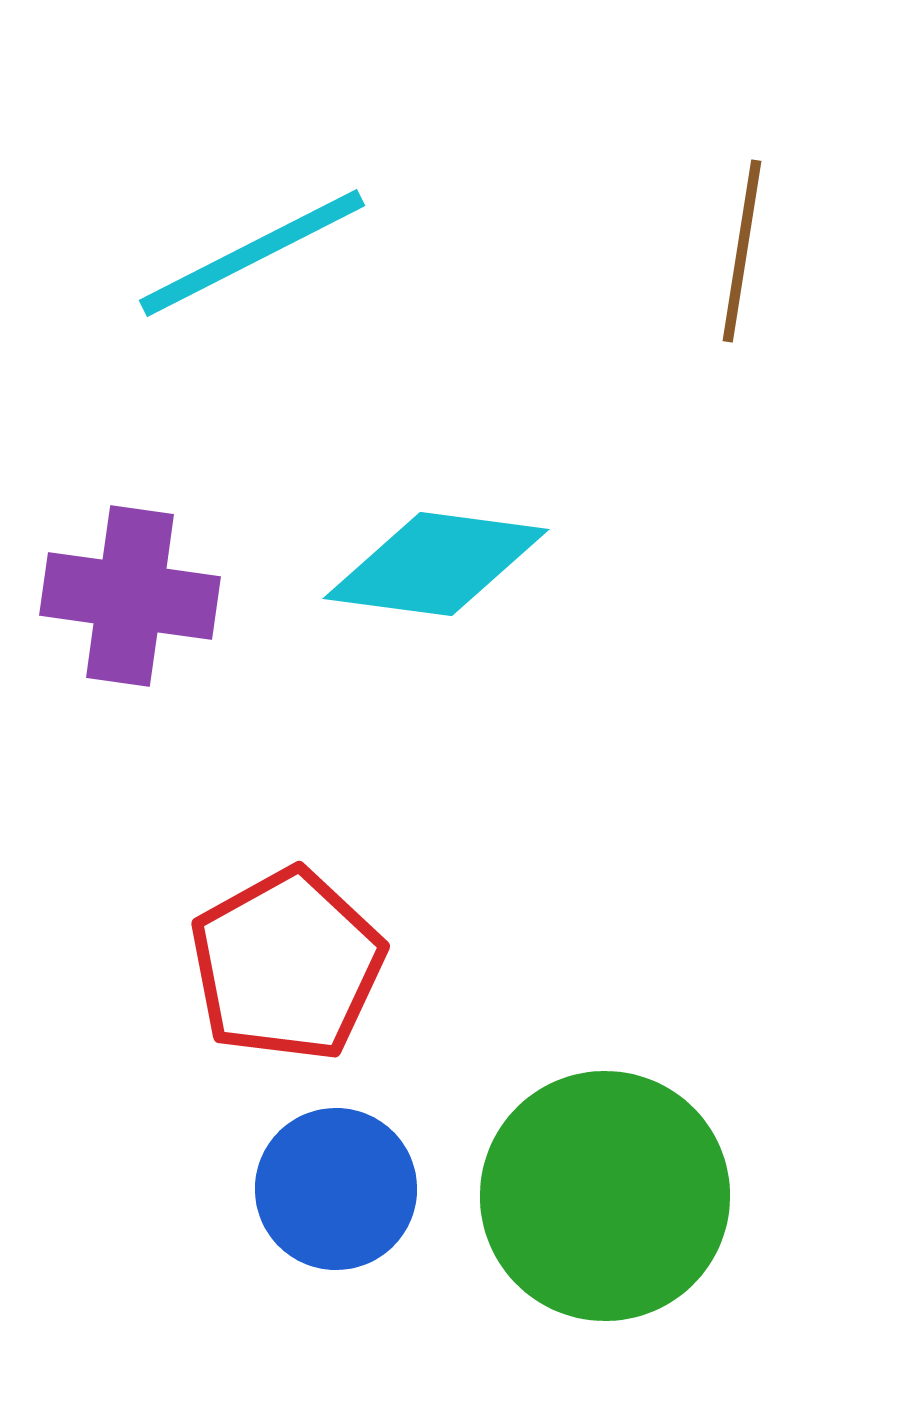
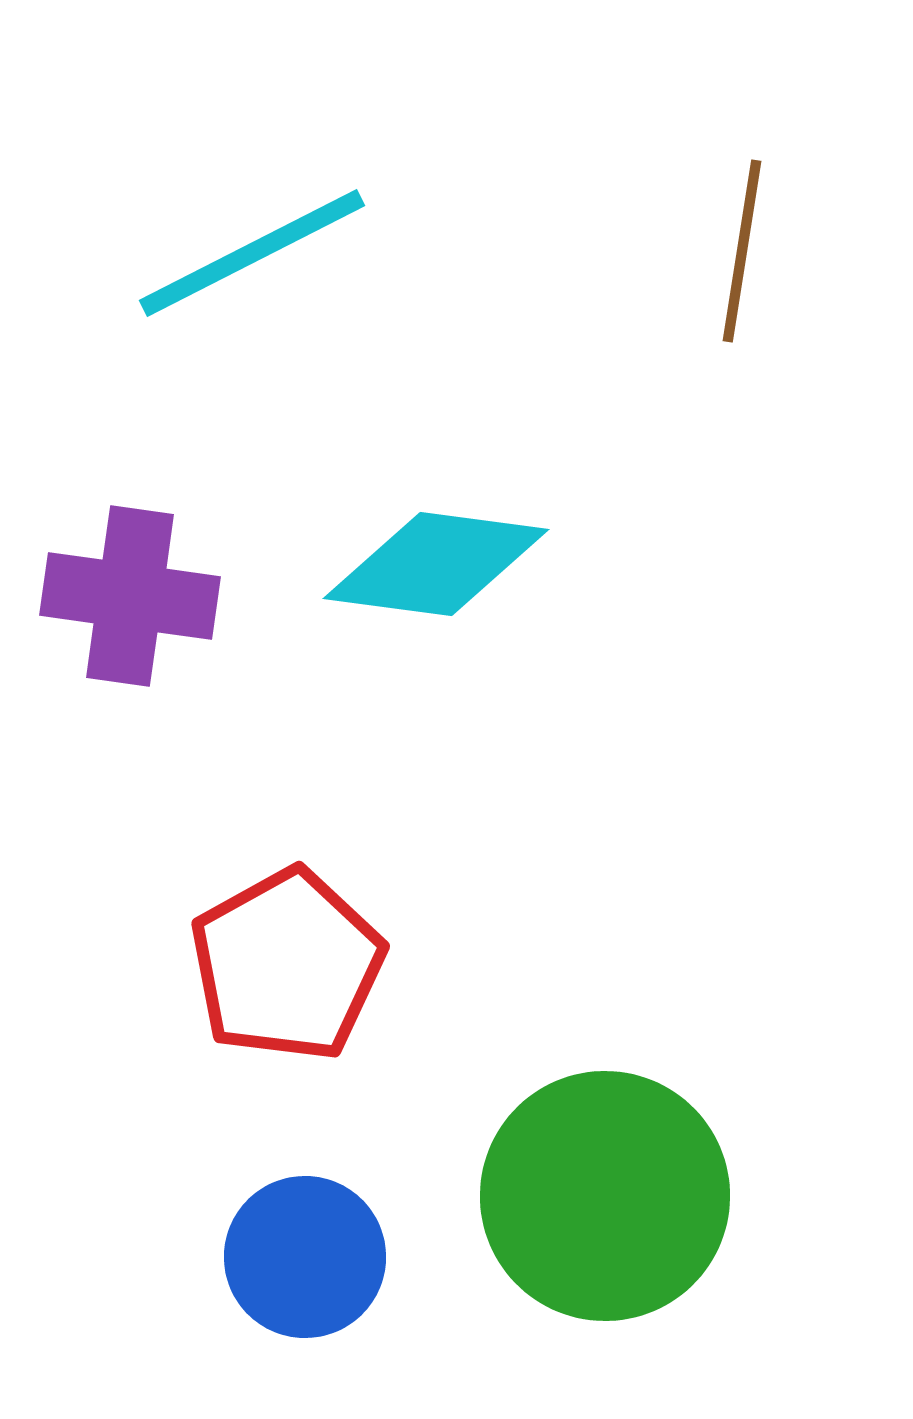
blue circle: moved 31 px left, 68 px down
